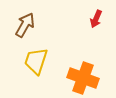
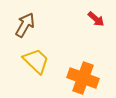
red arrow: rotated 72 degrees counterclockwise
yellow trapezoid: rotated 116 degrees clockwise
